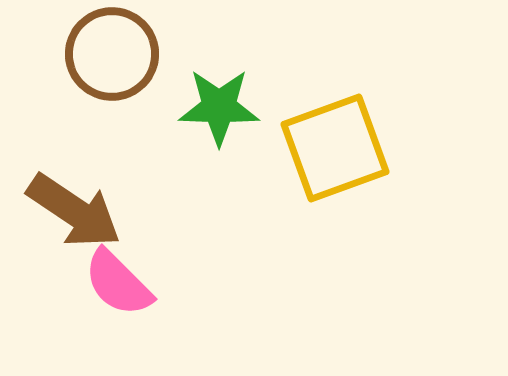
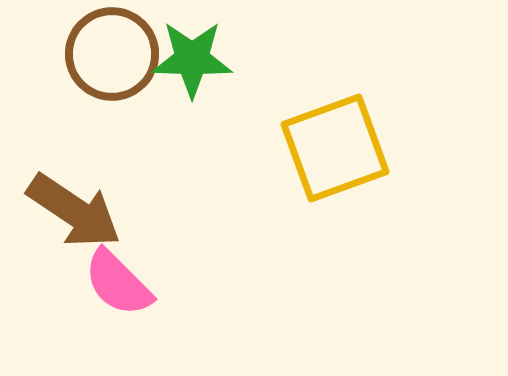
green star: moved 27 px left, 48 px up
